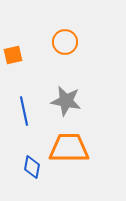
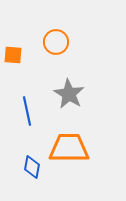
orange circle: moved 9 px left
orange square: rotated 18 degrees clockwise
gray star: moved 3 px right, 7 px up; rotated 20 degrees clockwise
blue line: moved 3 px right
